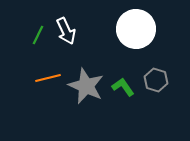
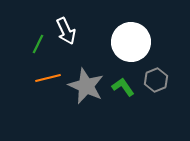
white circle: moved 5 px left, 13 px down
green line: moved 9 px down
gray hexagon: rotated 20 degrees clockwise
